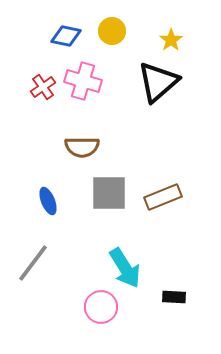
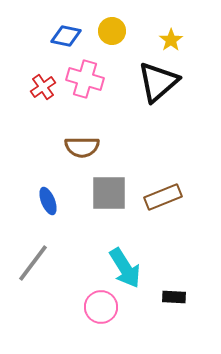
pink cross: moved 2 px right, 2 px up
